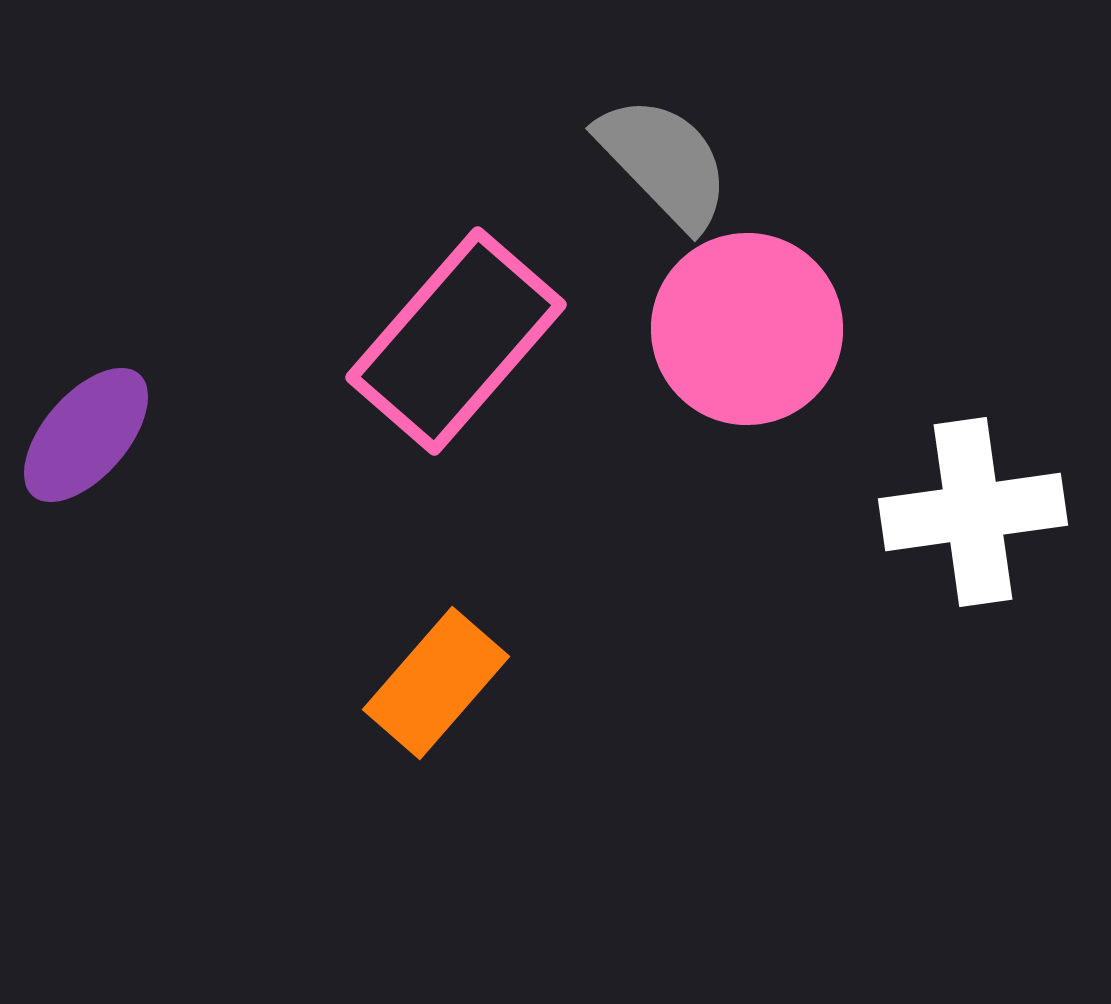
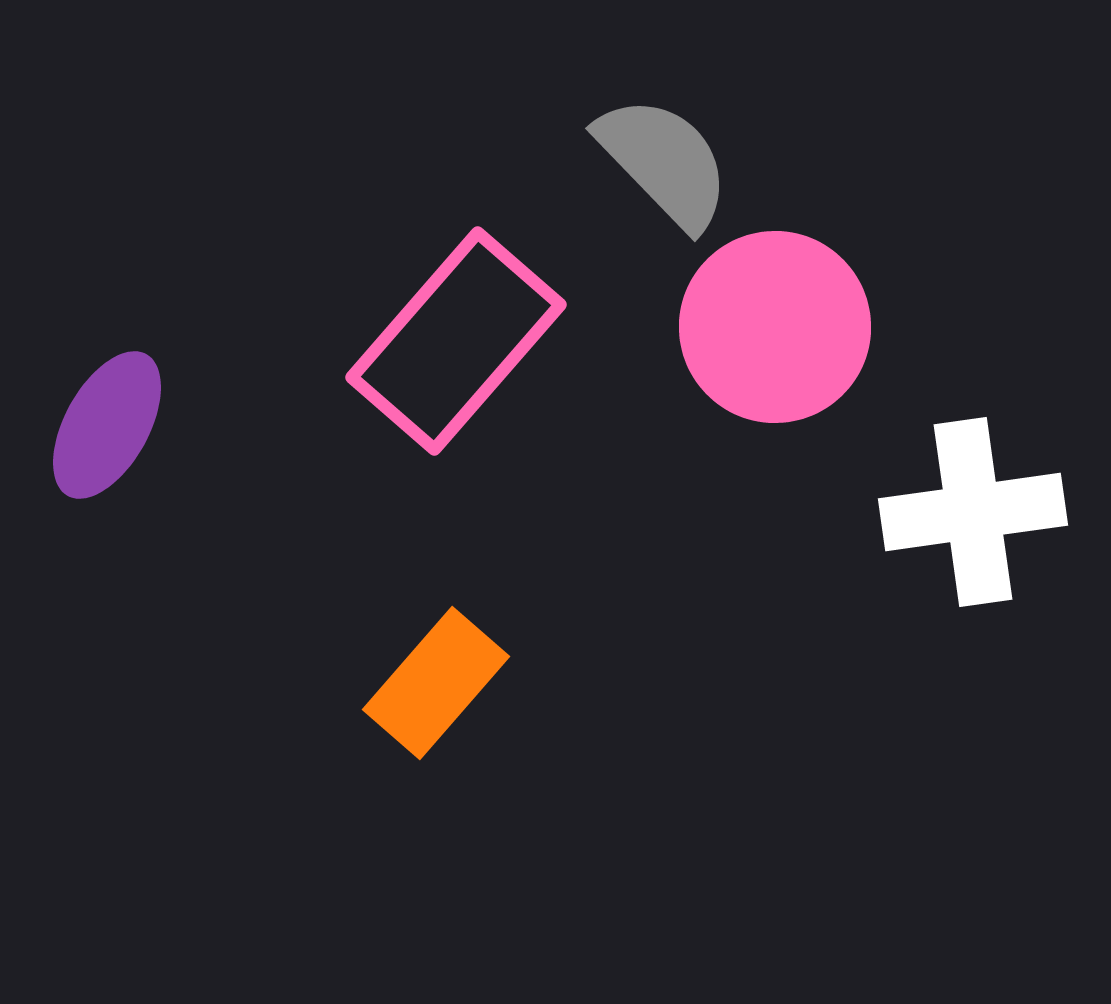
pink circle: moved 28 px right, 2 px up
purple ellipse: moved 21 px right, 10 px up; rotated 12 degrees counterclockwise
